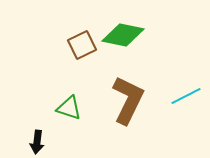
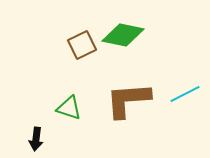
cyan line: moved 1 px left, 2 px up
brown L-shape: rotated 120 degrees counterclockwise
black arrow: moved 1 px left, 3 px up
